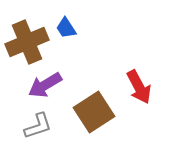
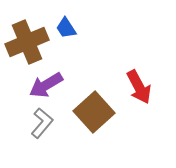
purple arrow: moved 1 px right
brown square: rotated 9 degrees counterclockwise
gray L-shape: moved 4 px right, 3 px up; rotated 32 degrees counterclockwise
